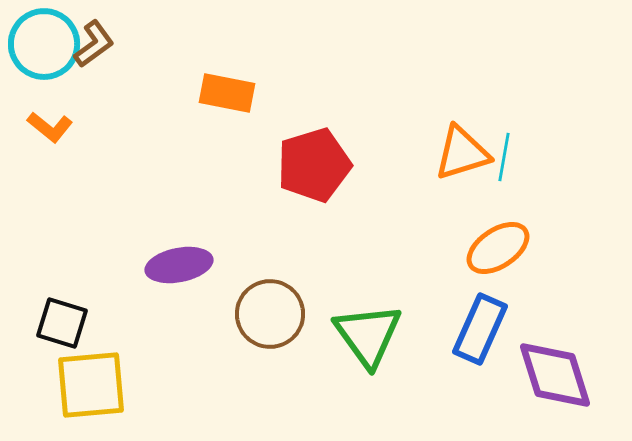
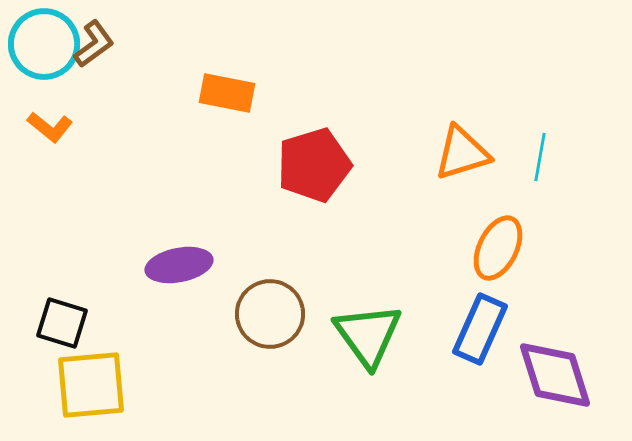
cyan line: moved 36 px right
orange ellipse: rotated 30 degrees counterclockwise
